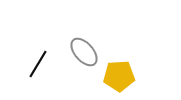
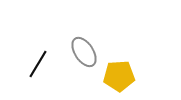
gray ellipse: rotated 8 degrees clockwise
